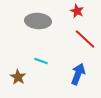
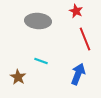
red star: moved 1 px left
red line: rotated 25 degrees clockwise
